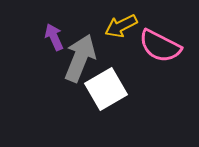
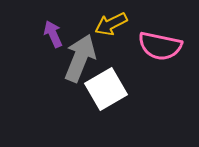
yellow arrow: moved 10 px left, 2 px up
purple arrow: moved 1 px left, 3 px up
pink semicircle: rotated 15 degrees counterclockwise
